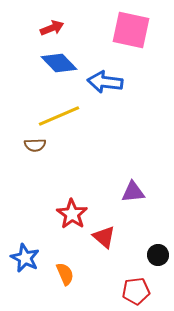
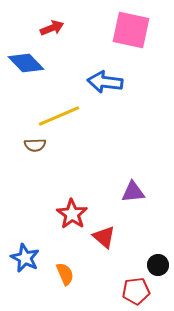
blue diamond: moved 33 px left
black circle: moved 10 px down
